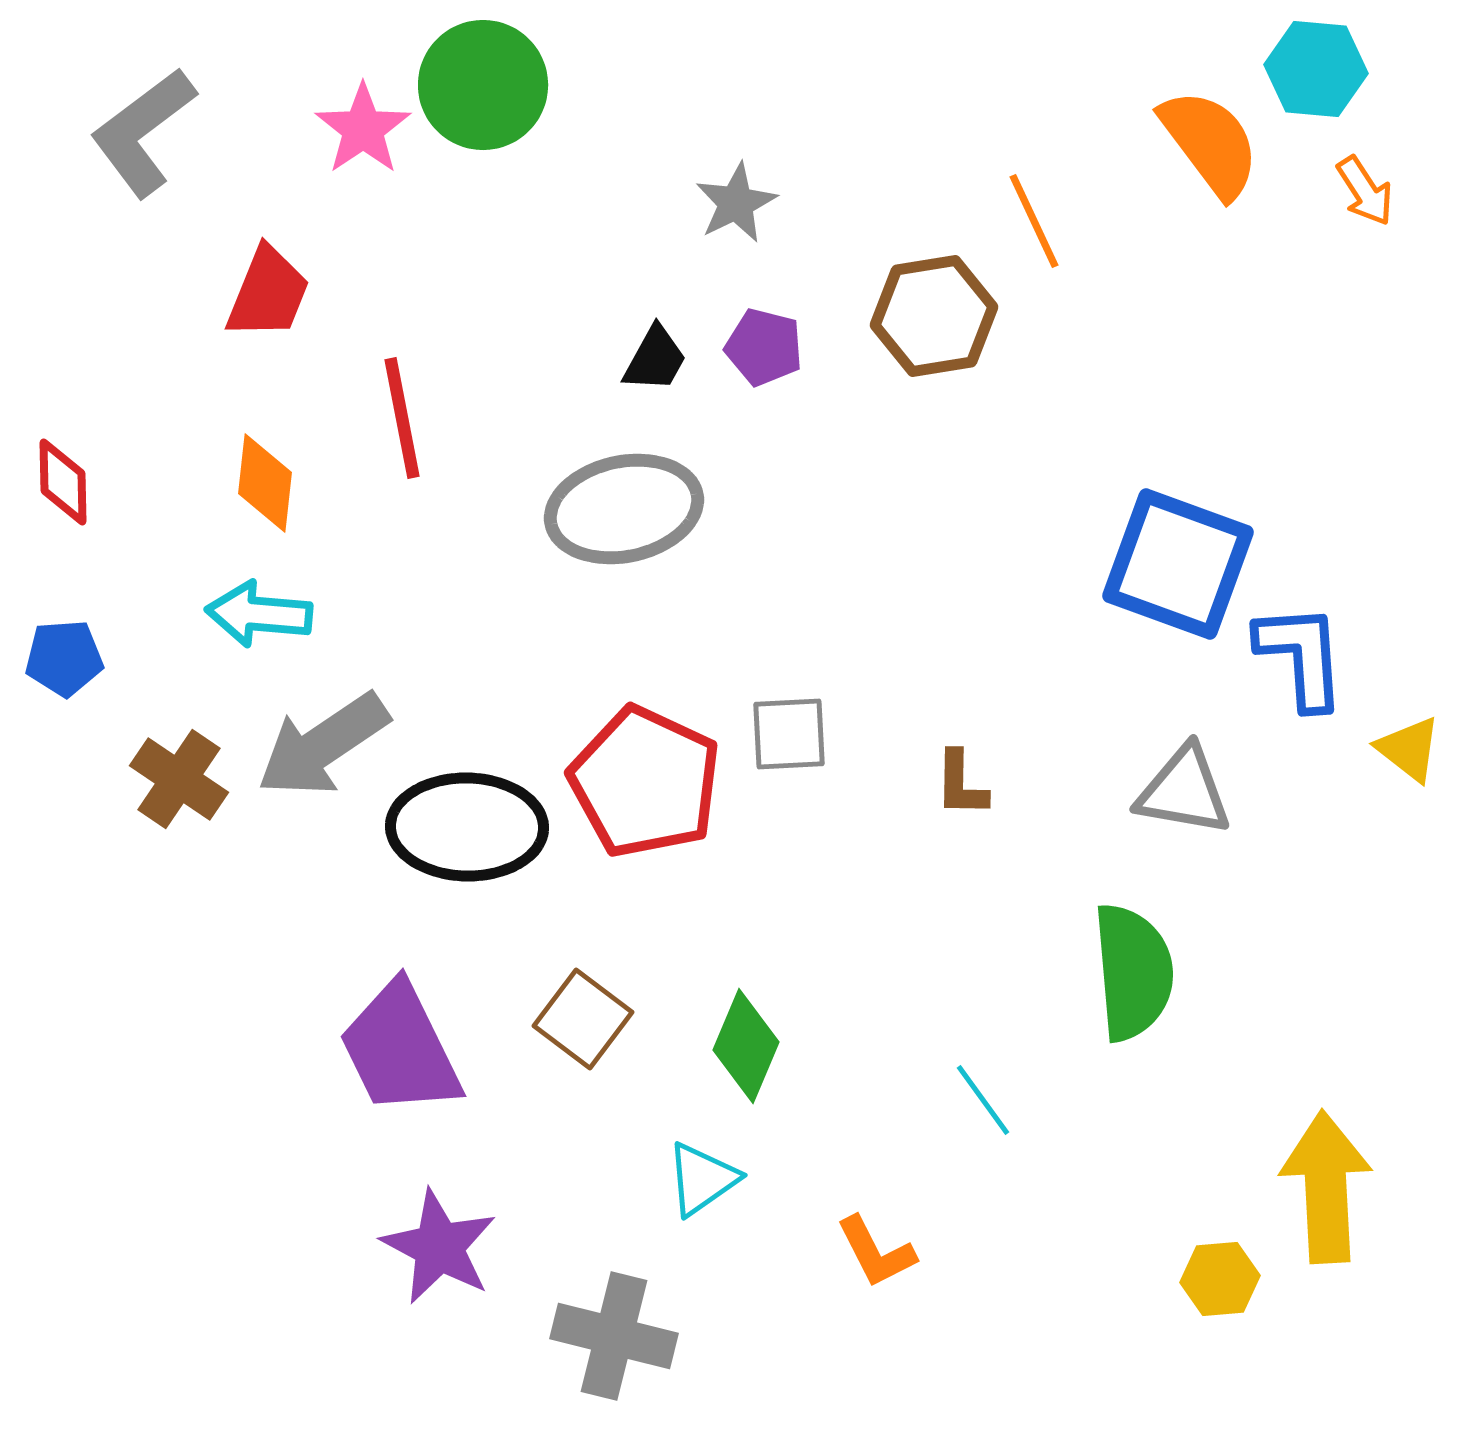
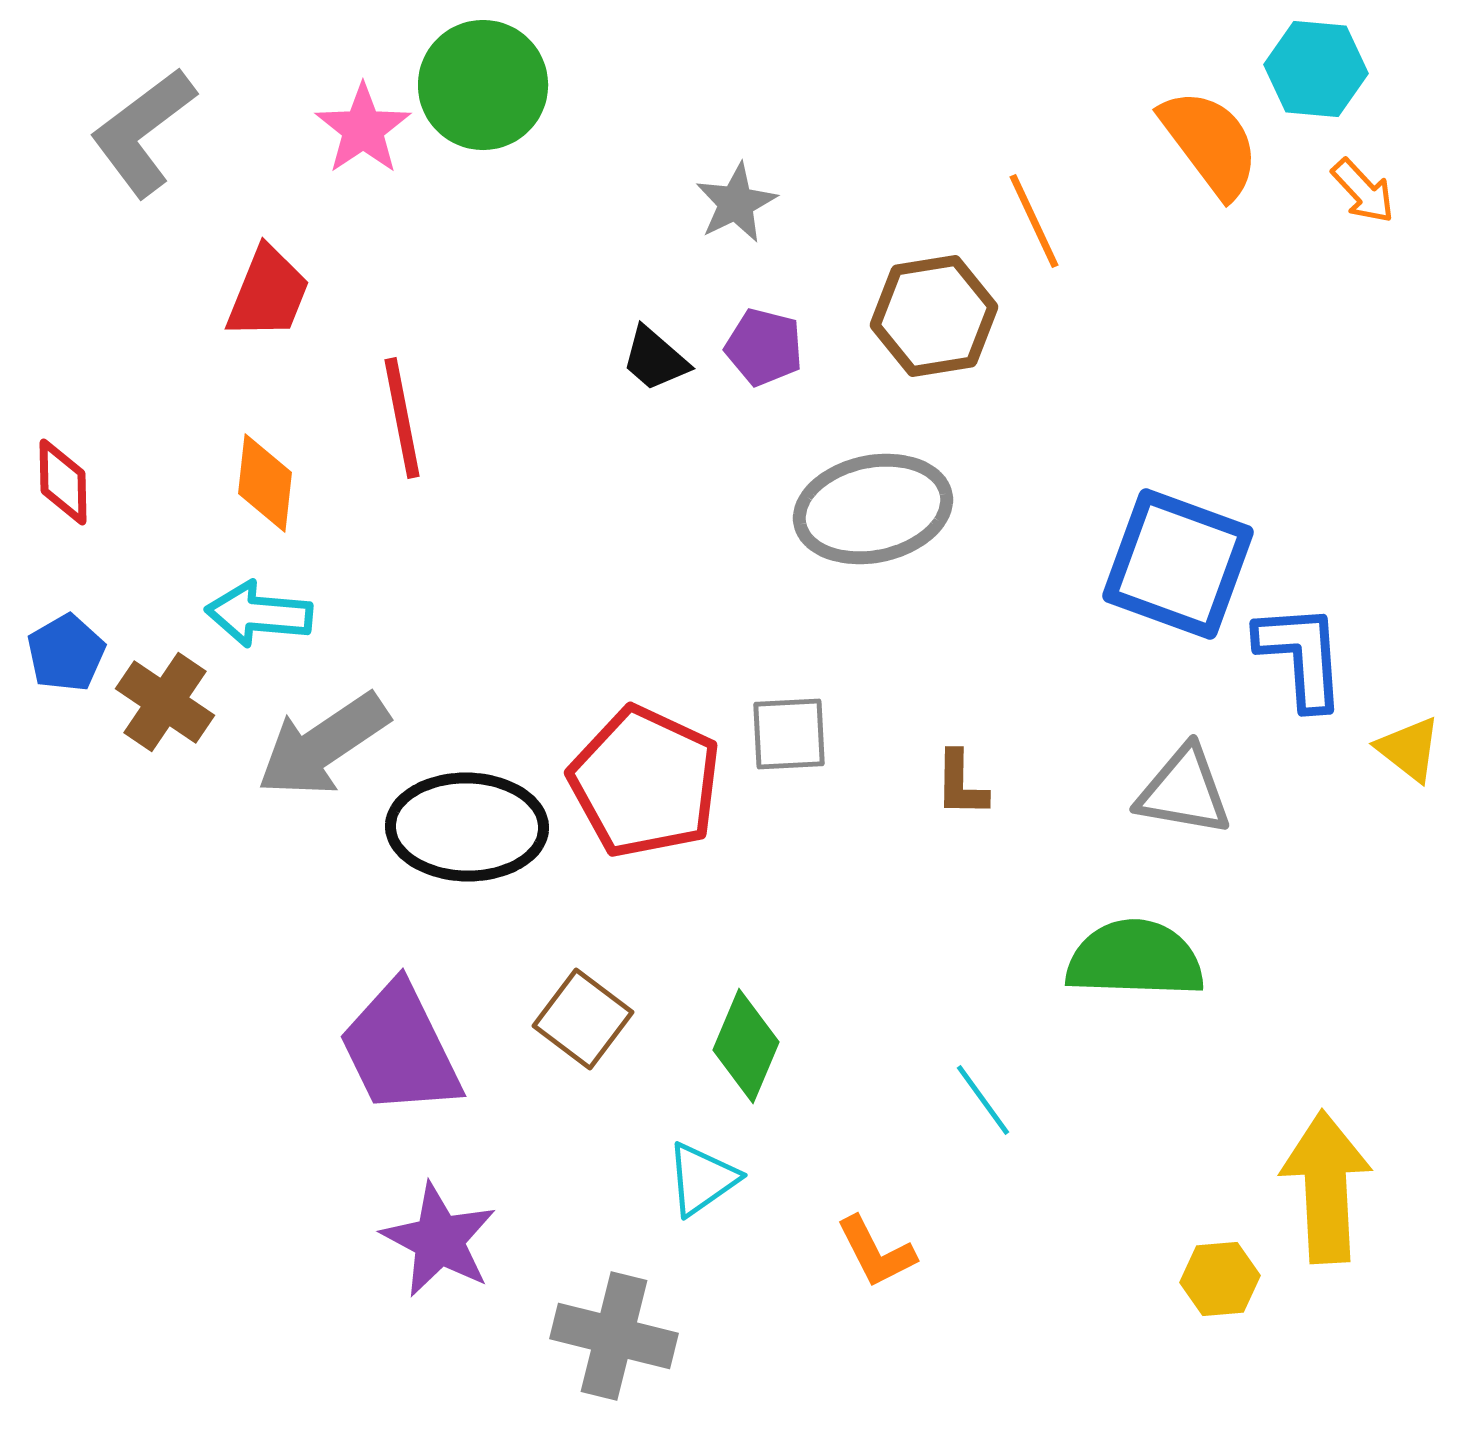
orange arrow: moved 2 px left; rotated 10 degrees counterclockwise
black trapezoid: rotated 102 degrees clockwise
gray ellipse: moved 249 px right
blue pentagon: moved 2 px right, 5 px up; rotated 26 degrees counterclockwise
brown cross: moved 14 px left, 77 px up
green semicircle: moved 2 px right, 13 px up; rotated 83 degrees counterclockwise
purple star: moved 7 px up
